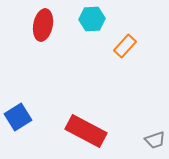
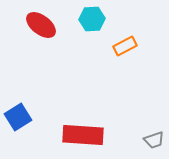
red ellipse: moved 2 px left; rotated 64 degrees counterclockwise
orange rectangle: rotated 20 degrees clockwise
red rectangle: moved 3 px left, 4 px down; rotated 24 degrees counterclockwise
gray trapezoid: moved 1 px left
